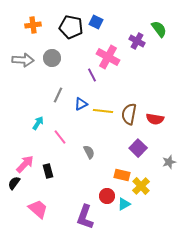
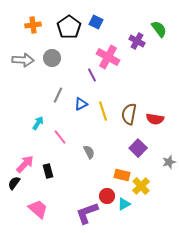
black pentagon: moved 2 px left; rotated 25 degrees clockwise
yellow line: rotated 66 degrees clockwise
purple L-shape: moved 2 px right, 4 px up; rotated 50 degrees clockwise
